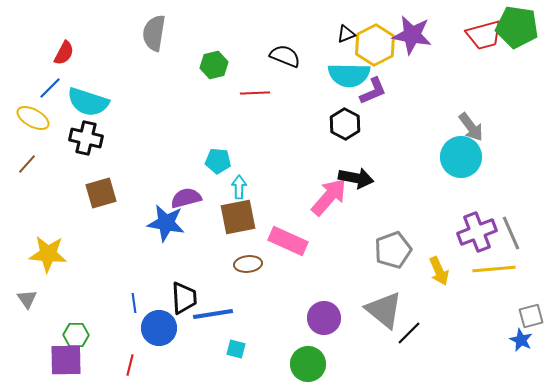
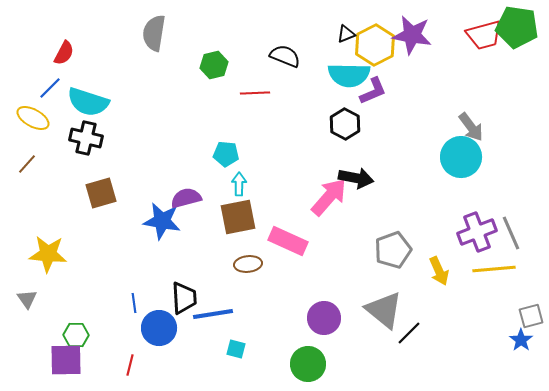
cyan pentagon at (218, 161): moved 8 px right, 7 px up
cyan arrow at (239, 187): moved 3 px up
blue star at (166, 223): moved 4 px left, 2 px up
blue star at (521, 340): rotated 10 degrees clockwise
